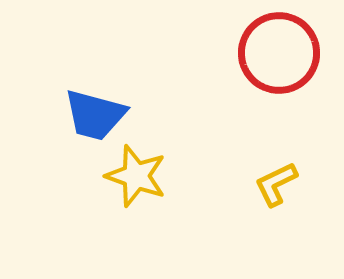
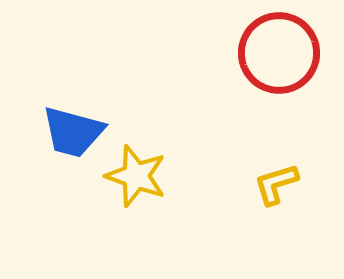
blue trapezoid: moved 22 px left, 17 px down
yellow L-shape: rotated 9 degrees clockwise
